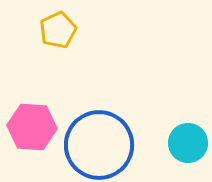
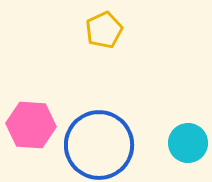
yellow pentagon: moved 46 px right
pink hexagon: moved 1 px left, 2 px up
